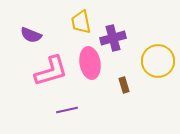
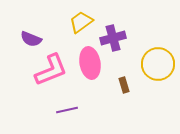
yellow trapezoid: rotated 65 degrees clockwise
purple semicircle: moved 4 px down
yellow circle: moved 3 px down
pink L-shape: moved 1 px up; rotated 6 degrees counterclockwise
